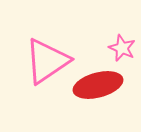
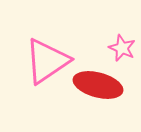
red ellipse: rotated 30 degrees clockwise
